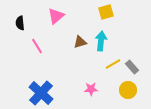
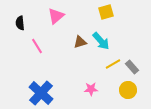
cyan arrow: rotated 132 degrees clockwise
